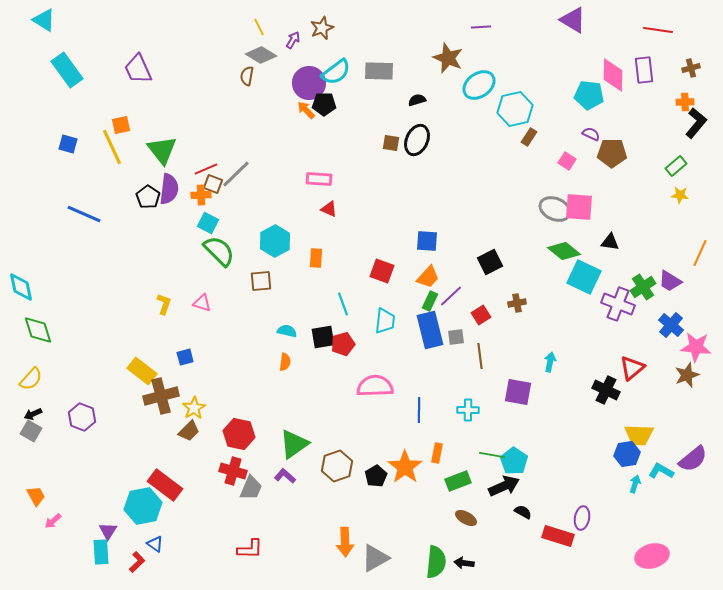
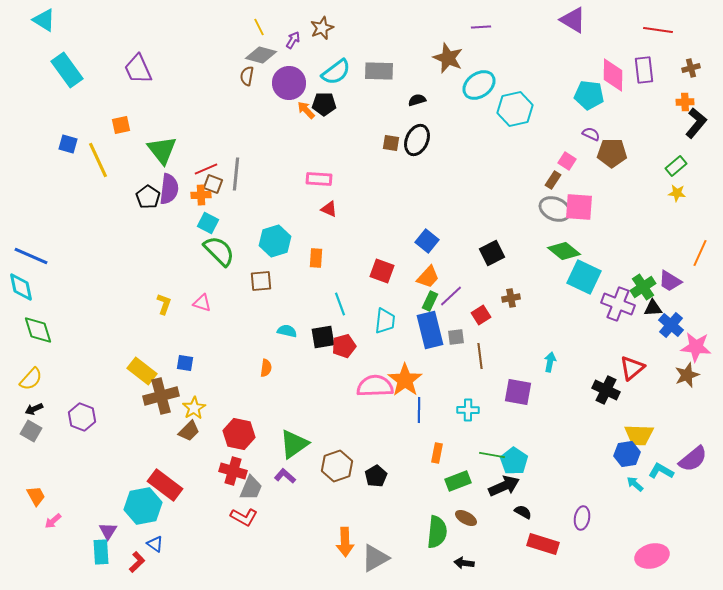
gray diamond at (261, 55): rotated 16 degrees counterclockwise
purple circle at (309, 83): moved 20 px left
brown rectangle at (529, 137): moved 24 px right, 43 px down
yellow line at (112, 147): moved 14 px left, 13 px down
gray line at (236, 174): rotated 40 degrees counterclockwise
yellow star at (680, 195): moved 3 px left, 2 px up
blue line at (84, 214): moved 53 px left, 42 px down
cyan hexagon at (275, 241): rotated 12 degrees clockwise
blue square at (427, 241): rotated 35 degrees clockwise
black triangle at (610, 242): moved 43 px right, 66 px down; rotated 12 degrees counterclockwise
black square at (490, 262): moved 2 px right, 9 px up
brown cross at (517, 303): moved 6 px left, 5 px up
cyan line at (343, 304): moved 3 px left
red pentagon at (343, 344): moved 1 px right, 2 px down
blue square at (185, 357): moved 6 px down; rotated 24 degrees clockwise
orange semicircle at (285, 362): moved 19 px left, 6 px down
black arrow at (33, 414): moved 1 px right, 5 px up
orange star at (405, 467): moved 87 px up
cyan arrow at (635, 484): rotated 66 degrees counterclockwise
red rectangle at (558, 536): moved 15 px left, 8 px down
red L-shape at (250, 549): moved 6 px left, 32 px up; rotated 28 degrees clockwise
green semicircle at (436, 562): moved 1 px right, 30 px up
